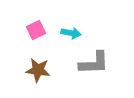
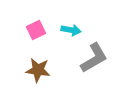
cyan arrow: moved 3 px up
gray L-shape: moved 5 px up; rotated 28 degrees counterclockwise
